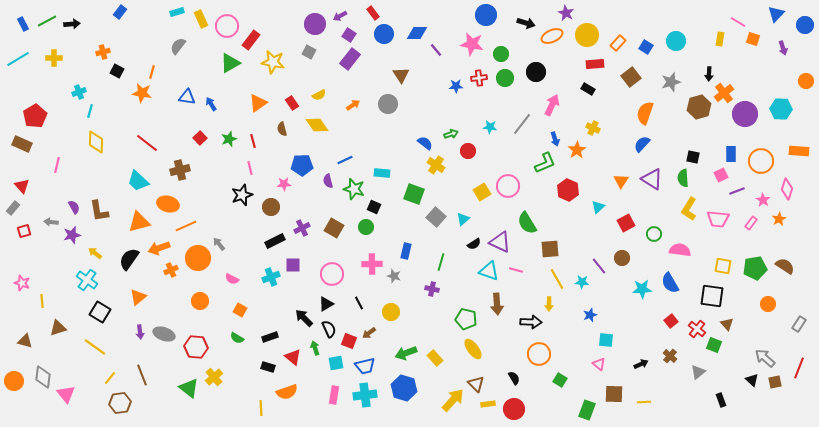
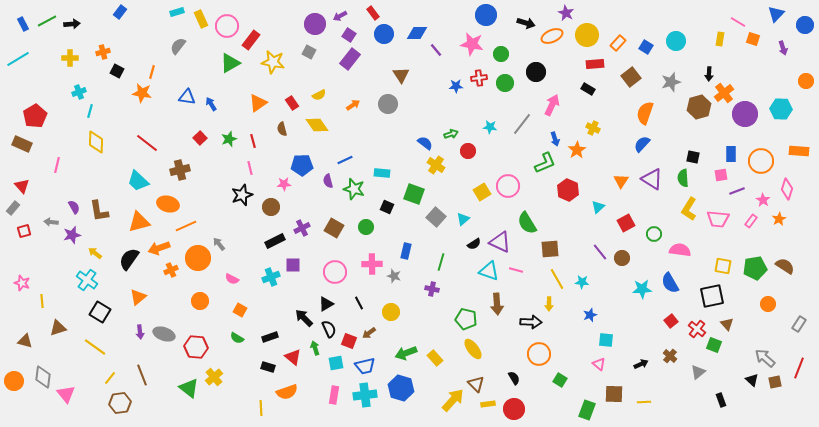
yellow cross at (54, 58): moved 16 px right
green circle at (505, 78): moved 5 px down
pink square at (721, 175): rotated 16 degrees clockwise
black square at (374, 207): moved 13 px right
pink rectangle at (751, 223): moved 2 px up
purple line at (599, 266): moved 1 px right, 14 px up
pink circle at (332, 274): moved 3 px right, 2 px up
black square at (712, 296): rotated 20 degrees counterclockwise
blue hexagon at (404, 388): moved 3 px left
